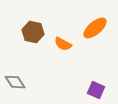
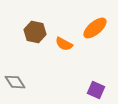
brown hexagon: moved 2 px right
orange semicircle: moved 1 px right
